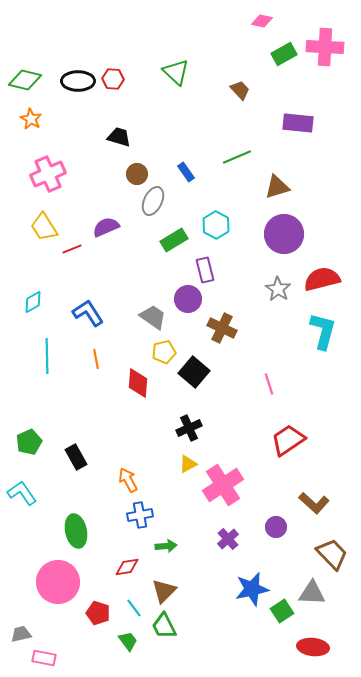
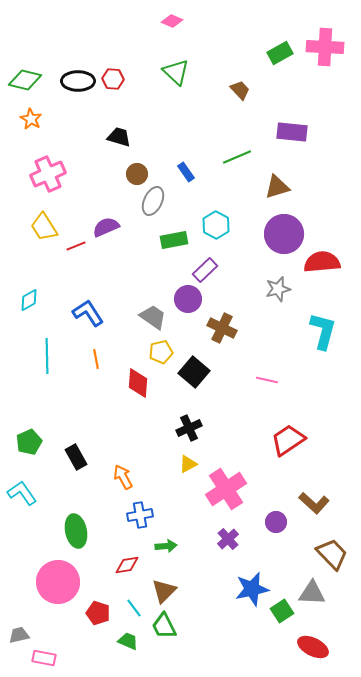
pink diamond at (262, 21): moved 90 px left; rotated 10 degrees clockwise
green rectangle at (284, 54): moved 4 px left, 1 px up
purple rectangle at (298, 123): moved 6 px left, 9 px down
green rectangle at (174, 240): rotated 20 degrees clockwise
red line at (72, 249): moved 4 px right, 3 px up
purple rectangle at (205, 270): rotated 60 degrees clockwise
red semicircle at (322, 279): moved 17 px up; rotated 9 degrees clockwise
gray star at (278, 289): rotated 25 degrees clockwise
cyan diamond at (33, 302): moved 4 px left, 2 px up
yellow pentagon at (164, 352): moved 3 px left
pink line at (269, 384): moved 2 px left, 4 px up; rotated 60 degrees counterclockwise
orange arrow at (128, 480): moved 5 px left, 3 px up
pink cross at (223, 485): moved 3 px right, 4 px down
purple circle at (276, 527): moved 5 px up
red diamond at (127, 567): moved 2 px up
gray trapezoid at (21, 634): moved 2 px left, 1 px down
green trapezoid at (128, 641): rotated 30 degrees counterclockwise
red ellipse at (313, 647): rotated 20 degrees clockwise
